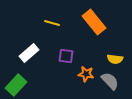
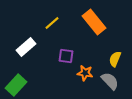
yellow line: rotated 56 degrees counterclockwise
white rectangle: moved 3 px left, 6 px up
yellow semicircle: rotated 105 degrees clockwise
orange star: moved 1 px left, 1 px up
